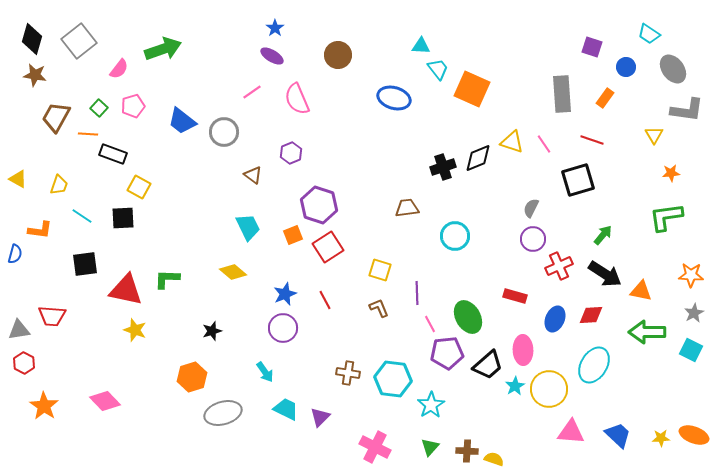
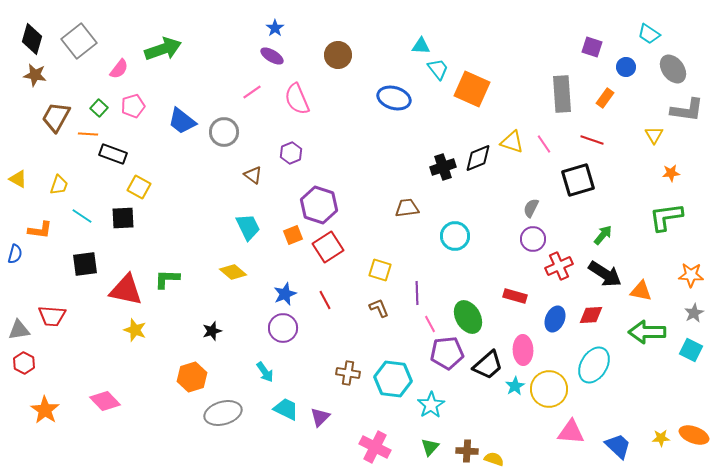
orange star at (44, 406): moved 1 px right, 4 px down
blue trapezoid at (618, 435): moved 11 px down
